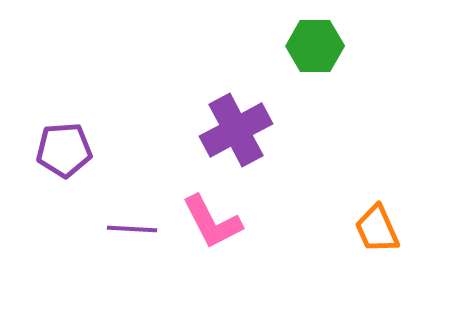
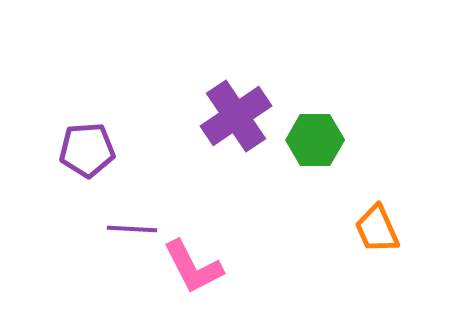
green hexagon: moved 94 px down
purple cross: moved 14 px up; rotated 6 degrees counterclockwise
purple pentagon: moved 23 px right
pink L-shape: moved 19 px left, 45 px down
